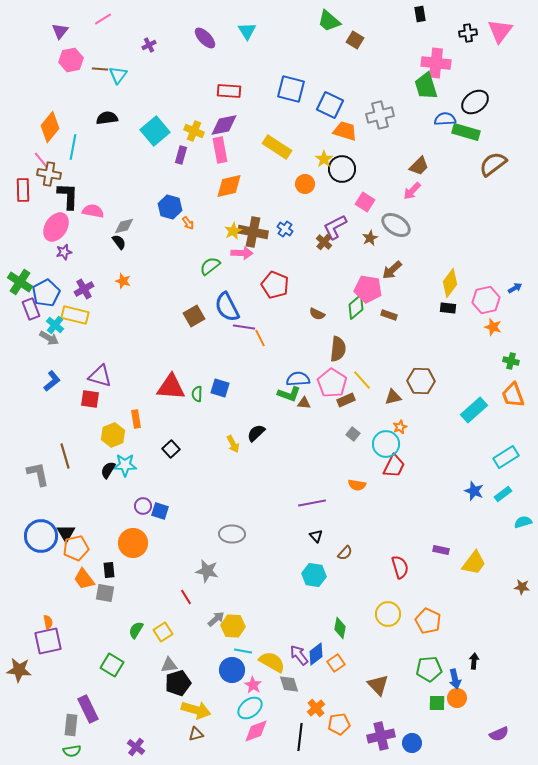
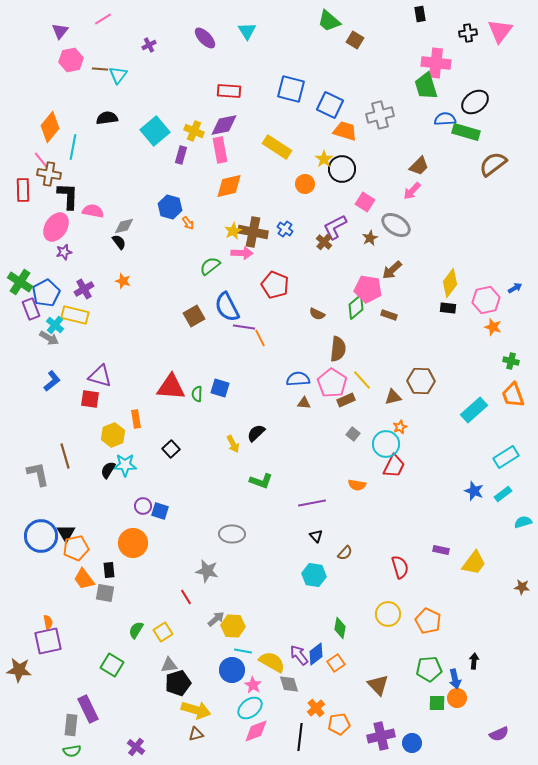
green L-shape at (289, 394): moved 28 px left, 87 px down
